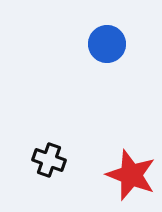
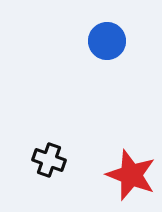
blue circle: moved 3 px up
